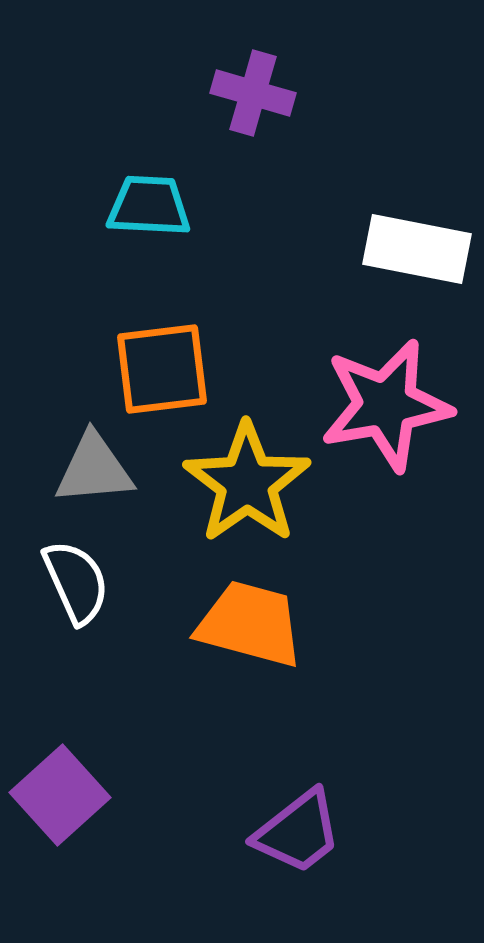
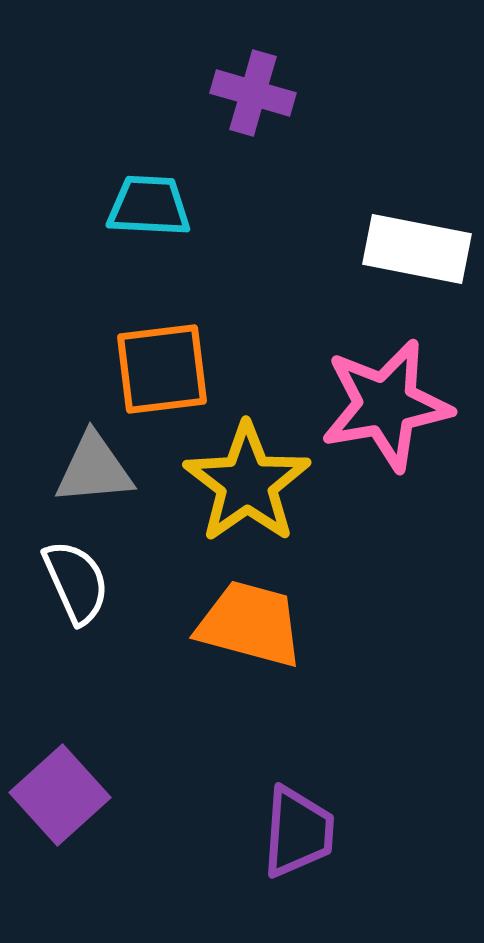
purple trapezoid: rotated 48 degrees counterclockwise
